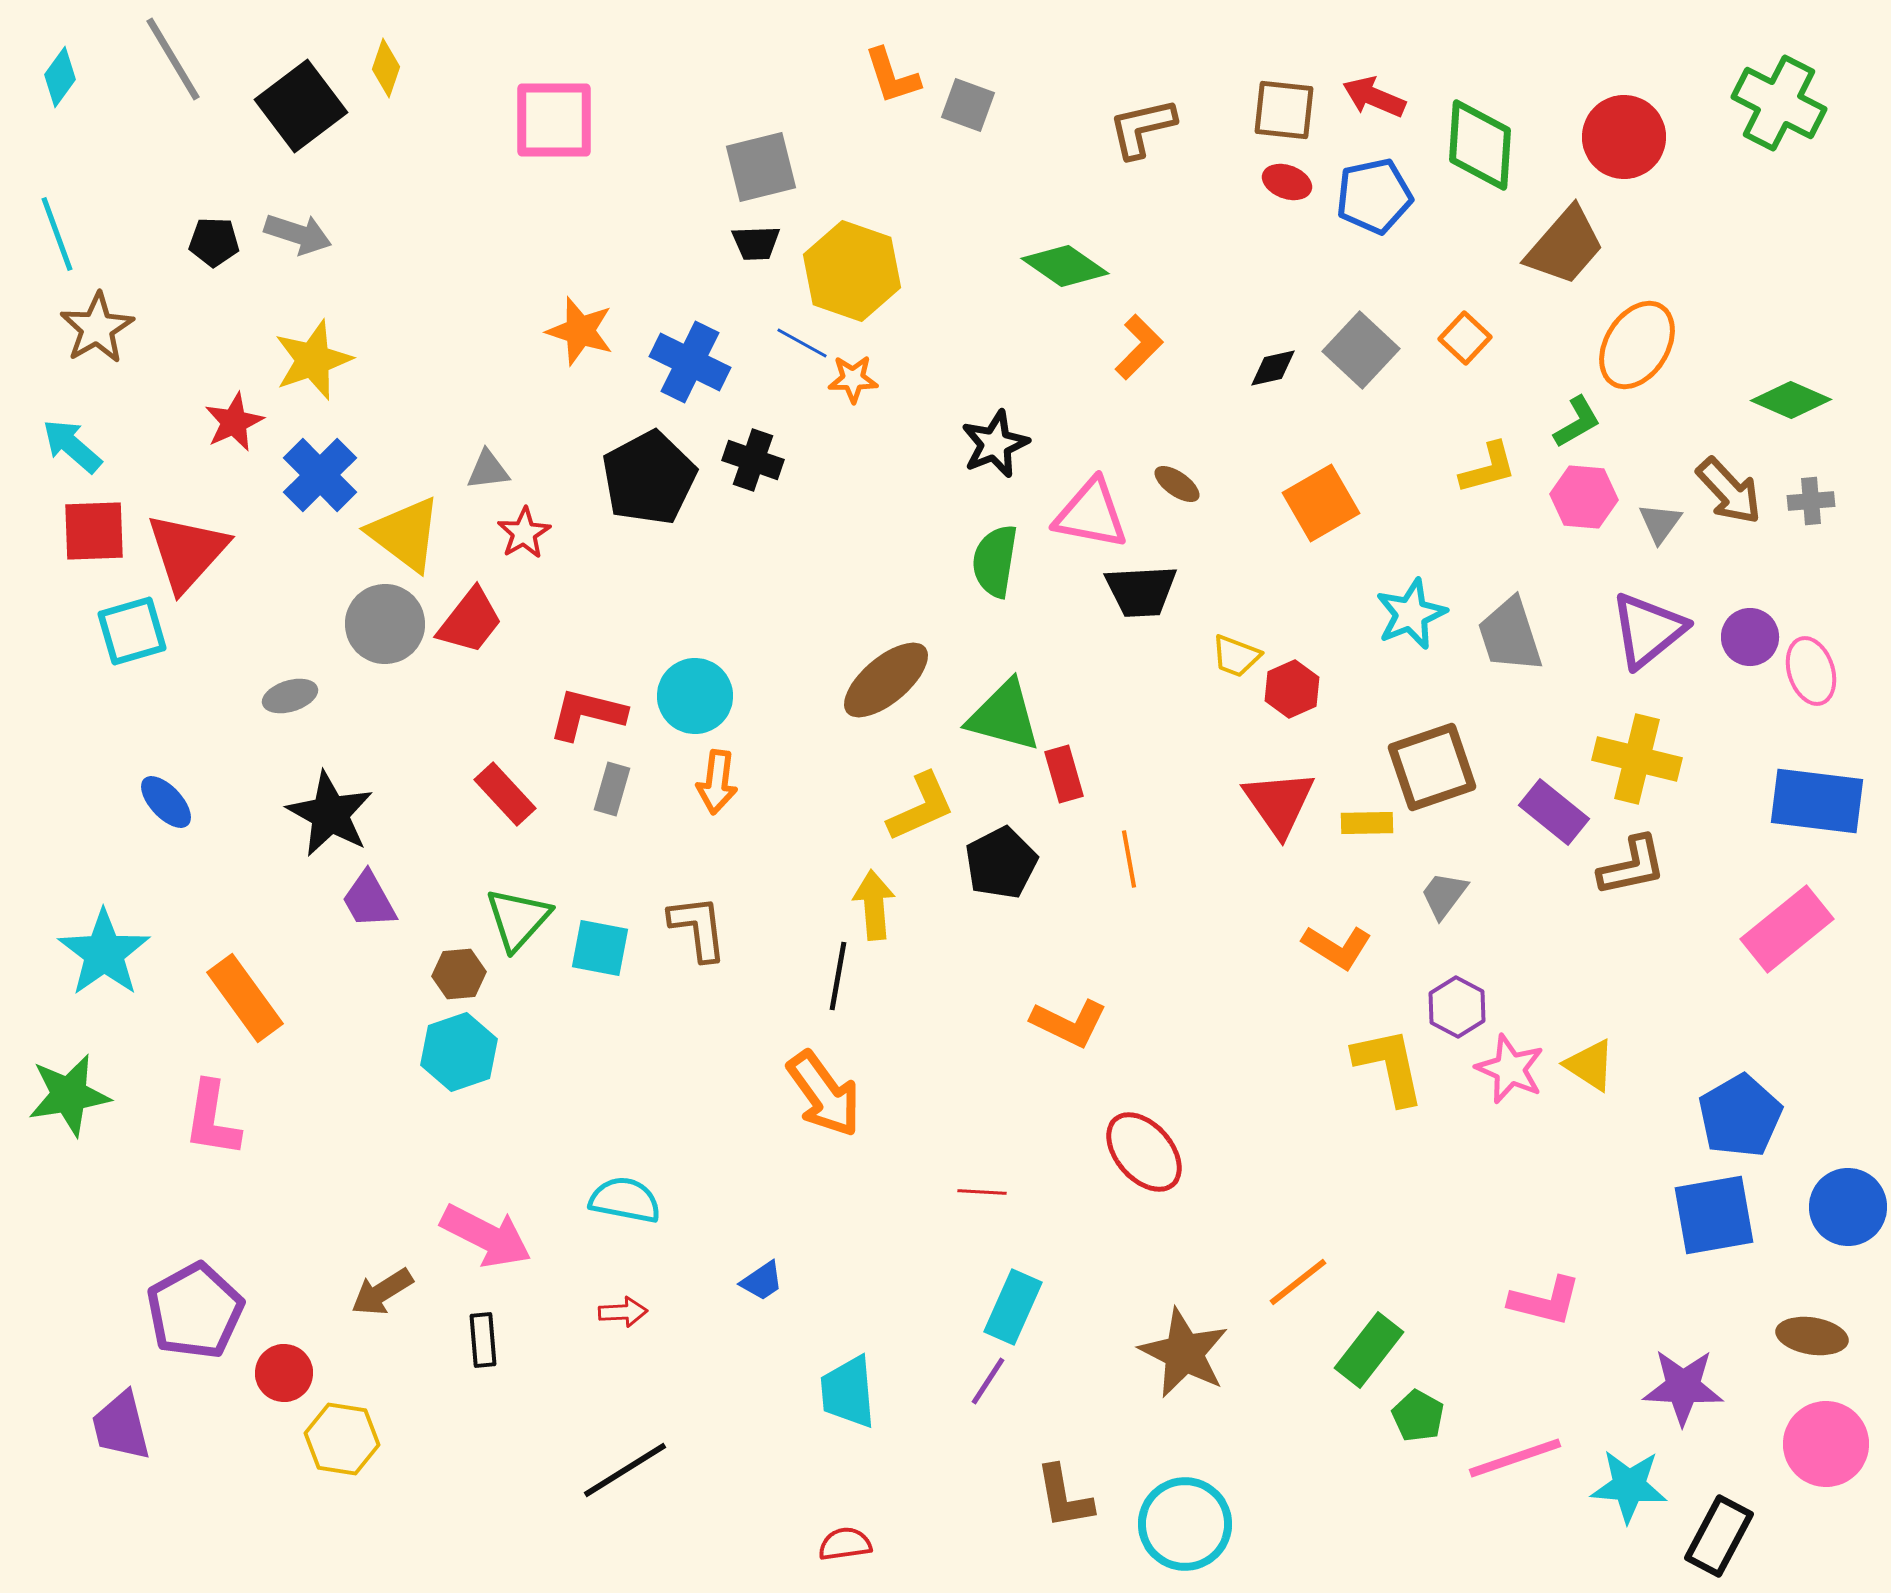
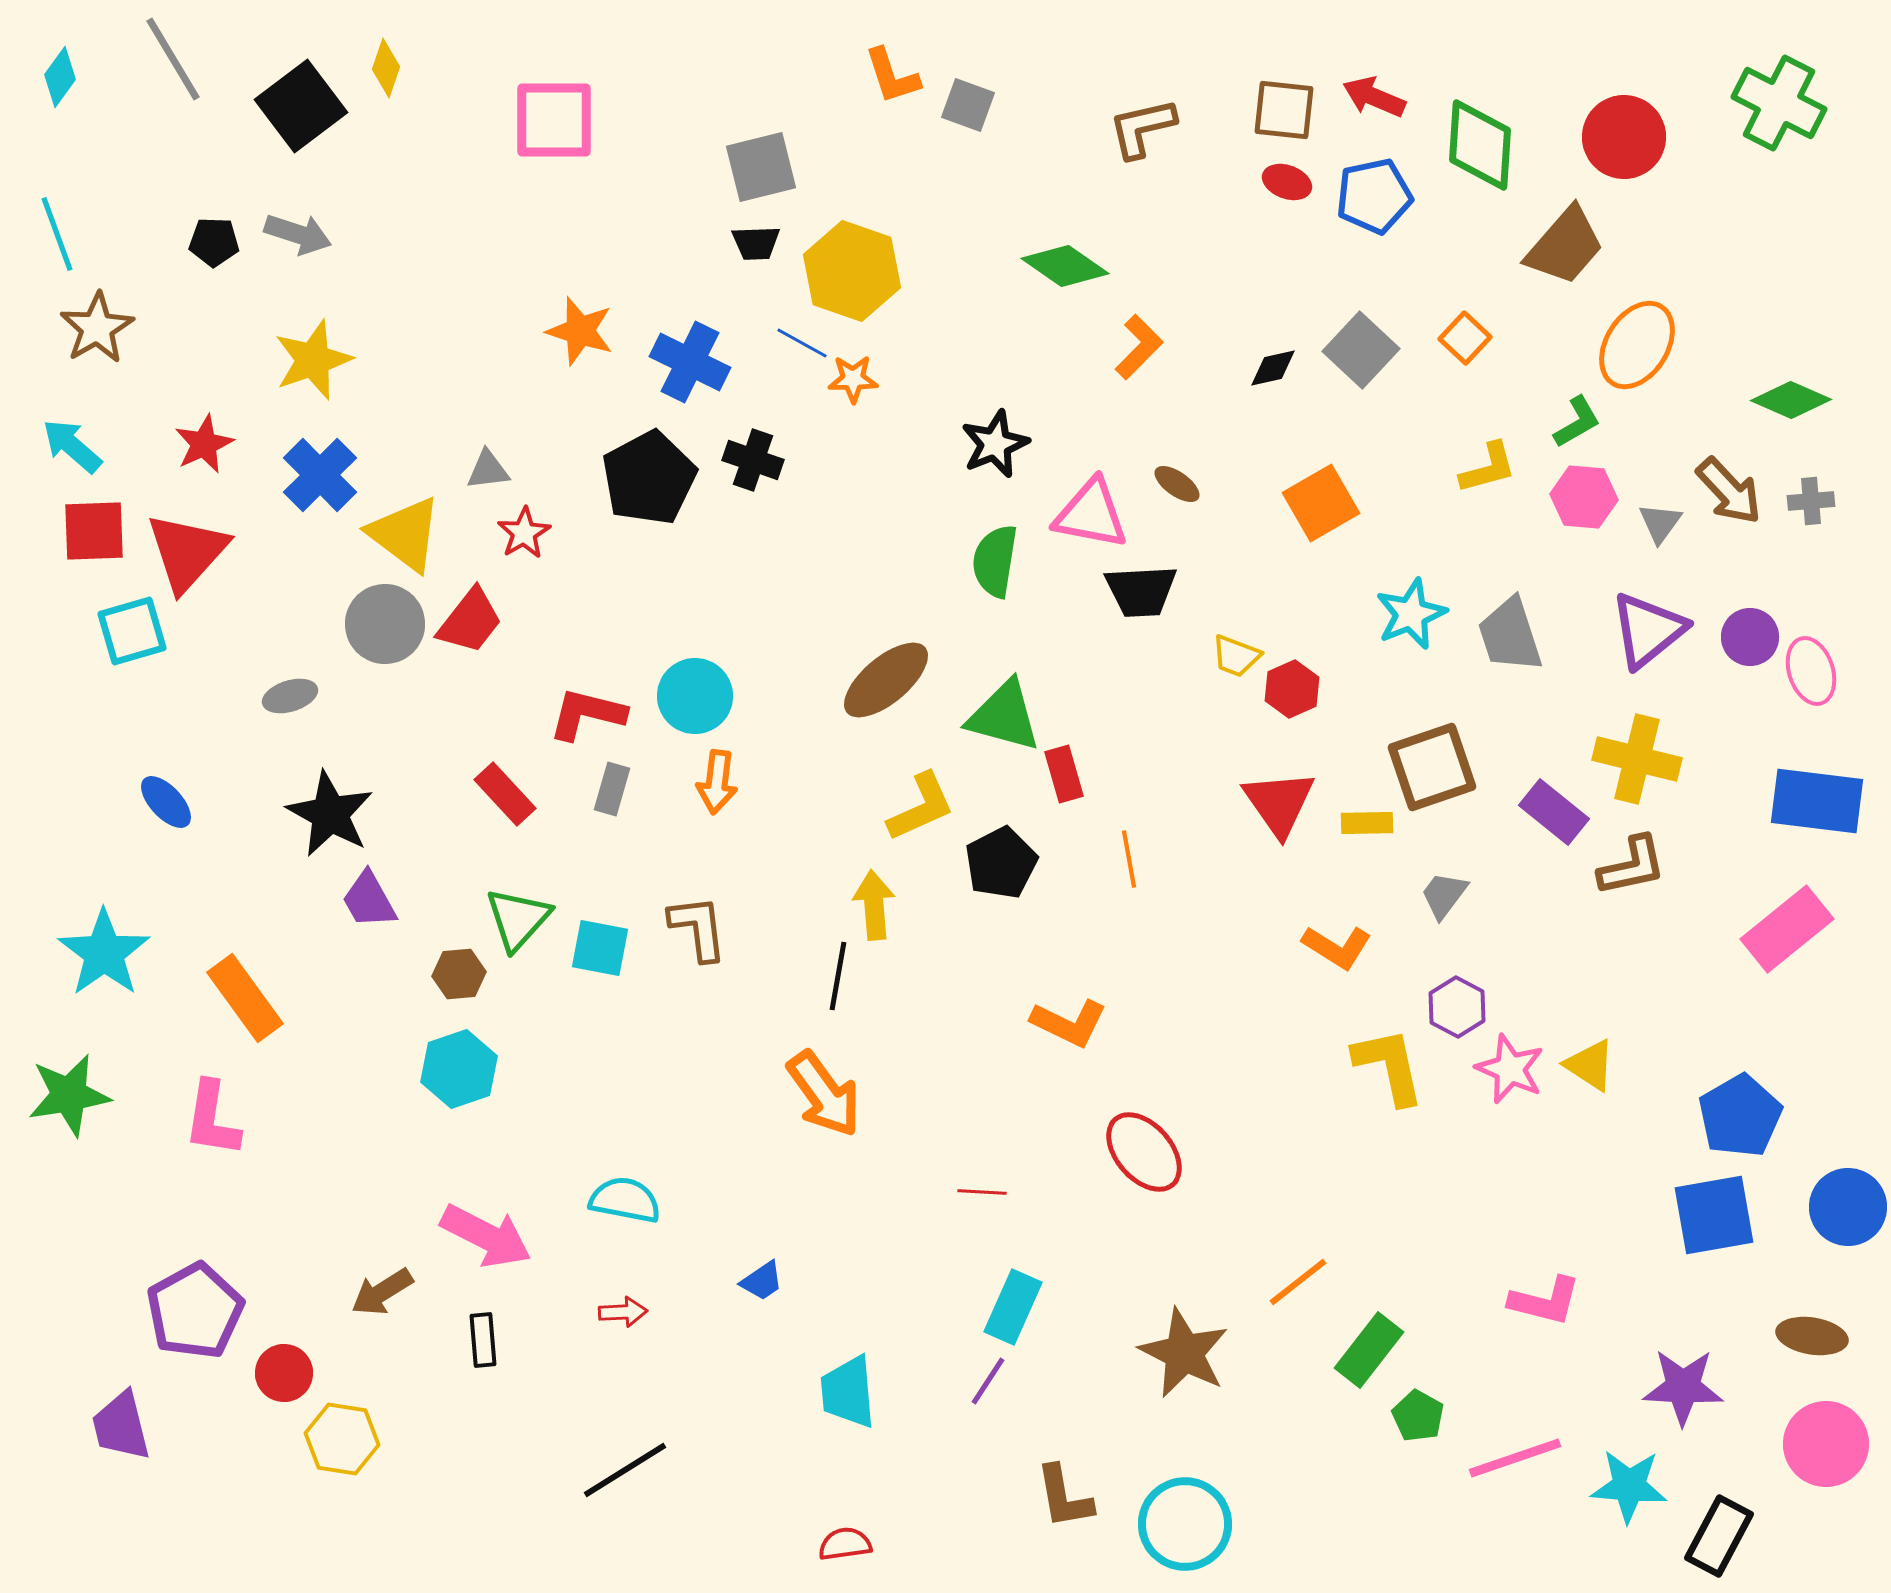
red star at (234, 422): moved 30 px left, 22 px down
cyan hexagon at (459, 1052): moved 17 px down
